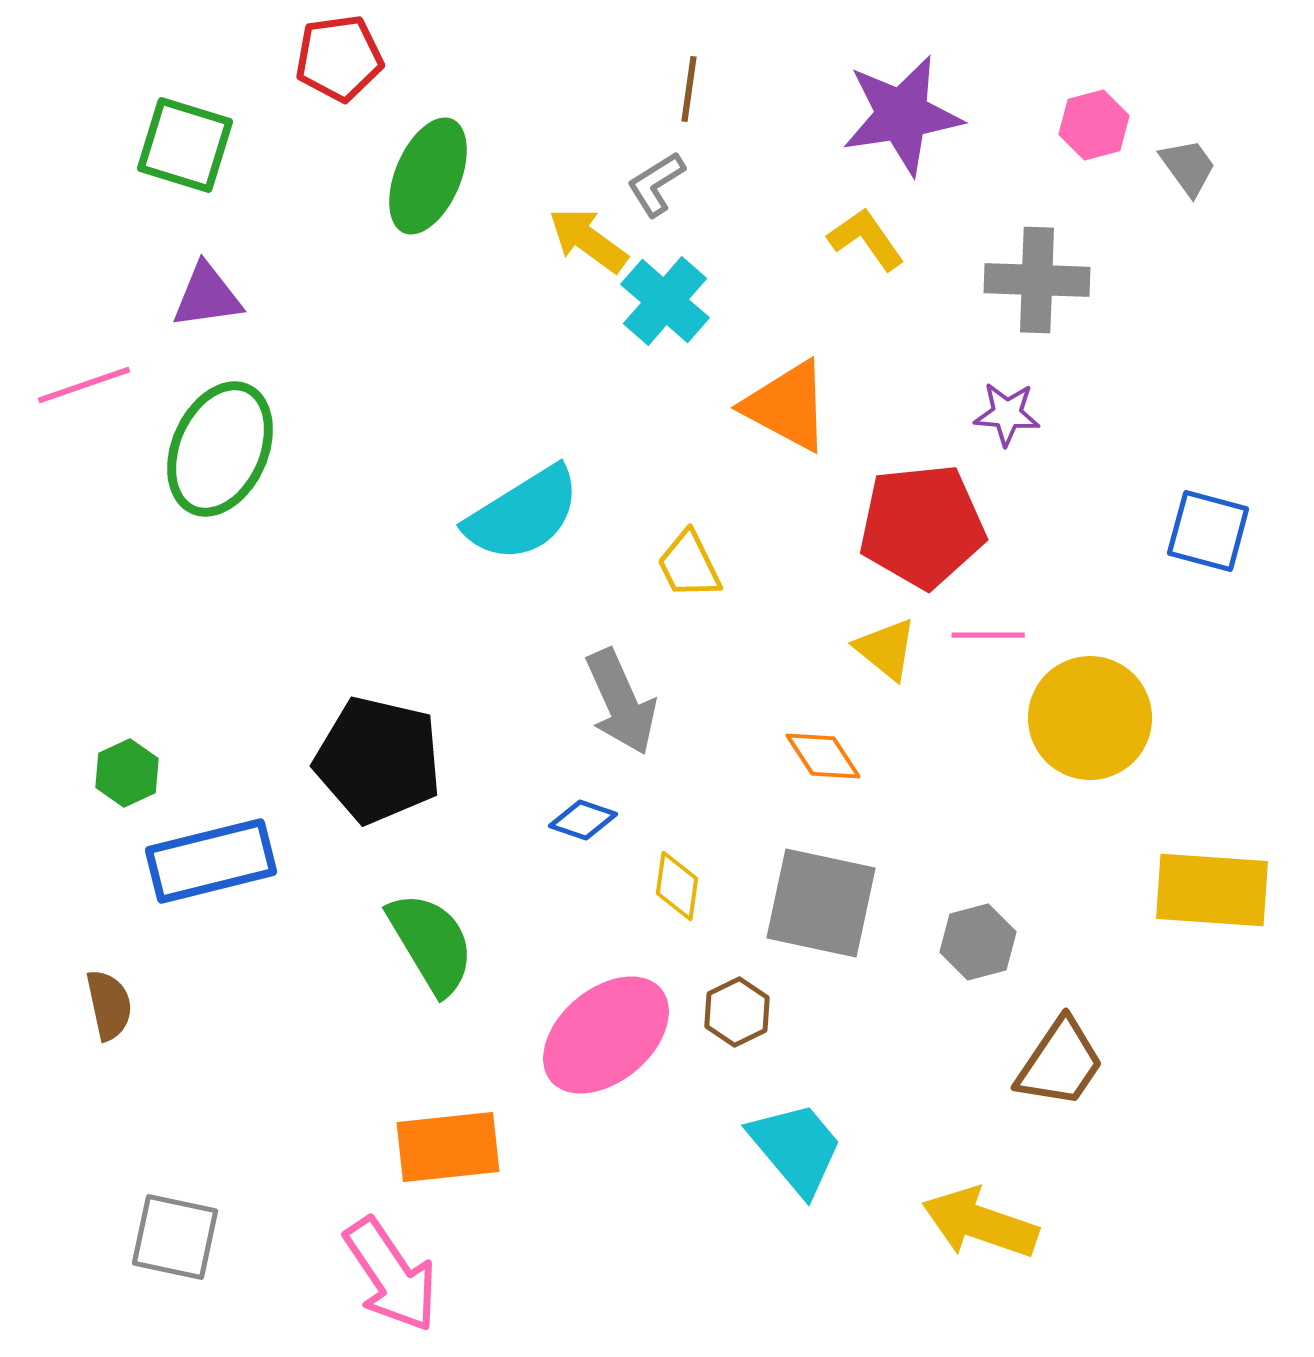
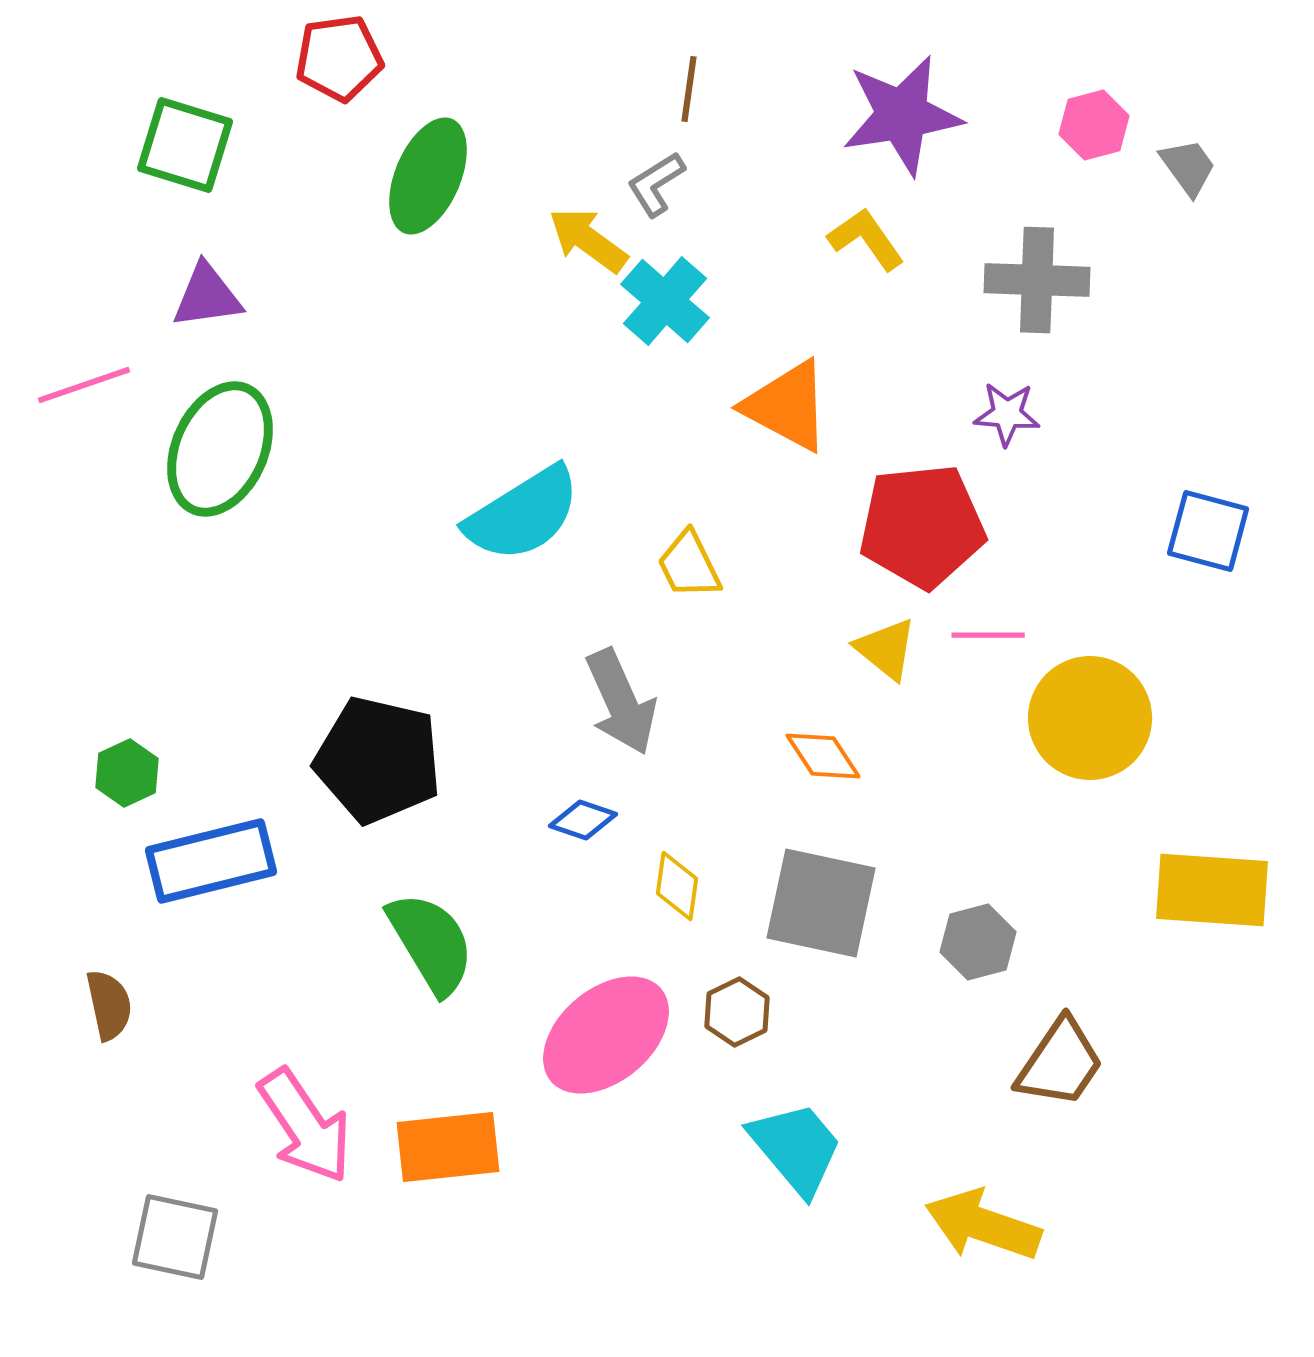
yellow arrow at (980, 1223): moved 3 px right, 2 px down
pink arrow at (391, 1275): moved 86 px left, 149 px up
